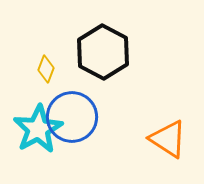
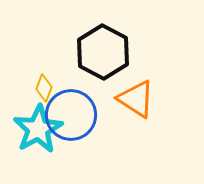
yellow diamond: moved 2 px left, 19 px down
blue circle: moved 1 px left, 2 px up
orange triangle: moved 32 px left, 40 px up
